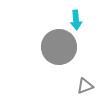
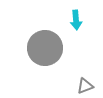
gray circle: moved 14 px left, 1 px down
